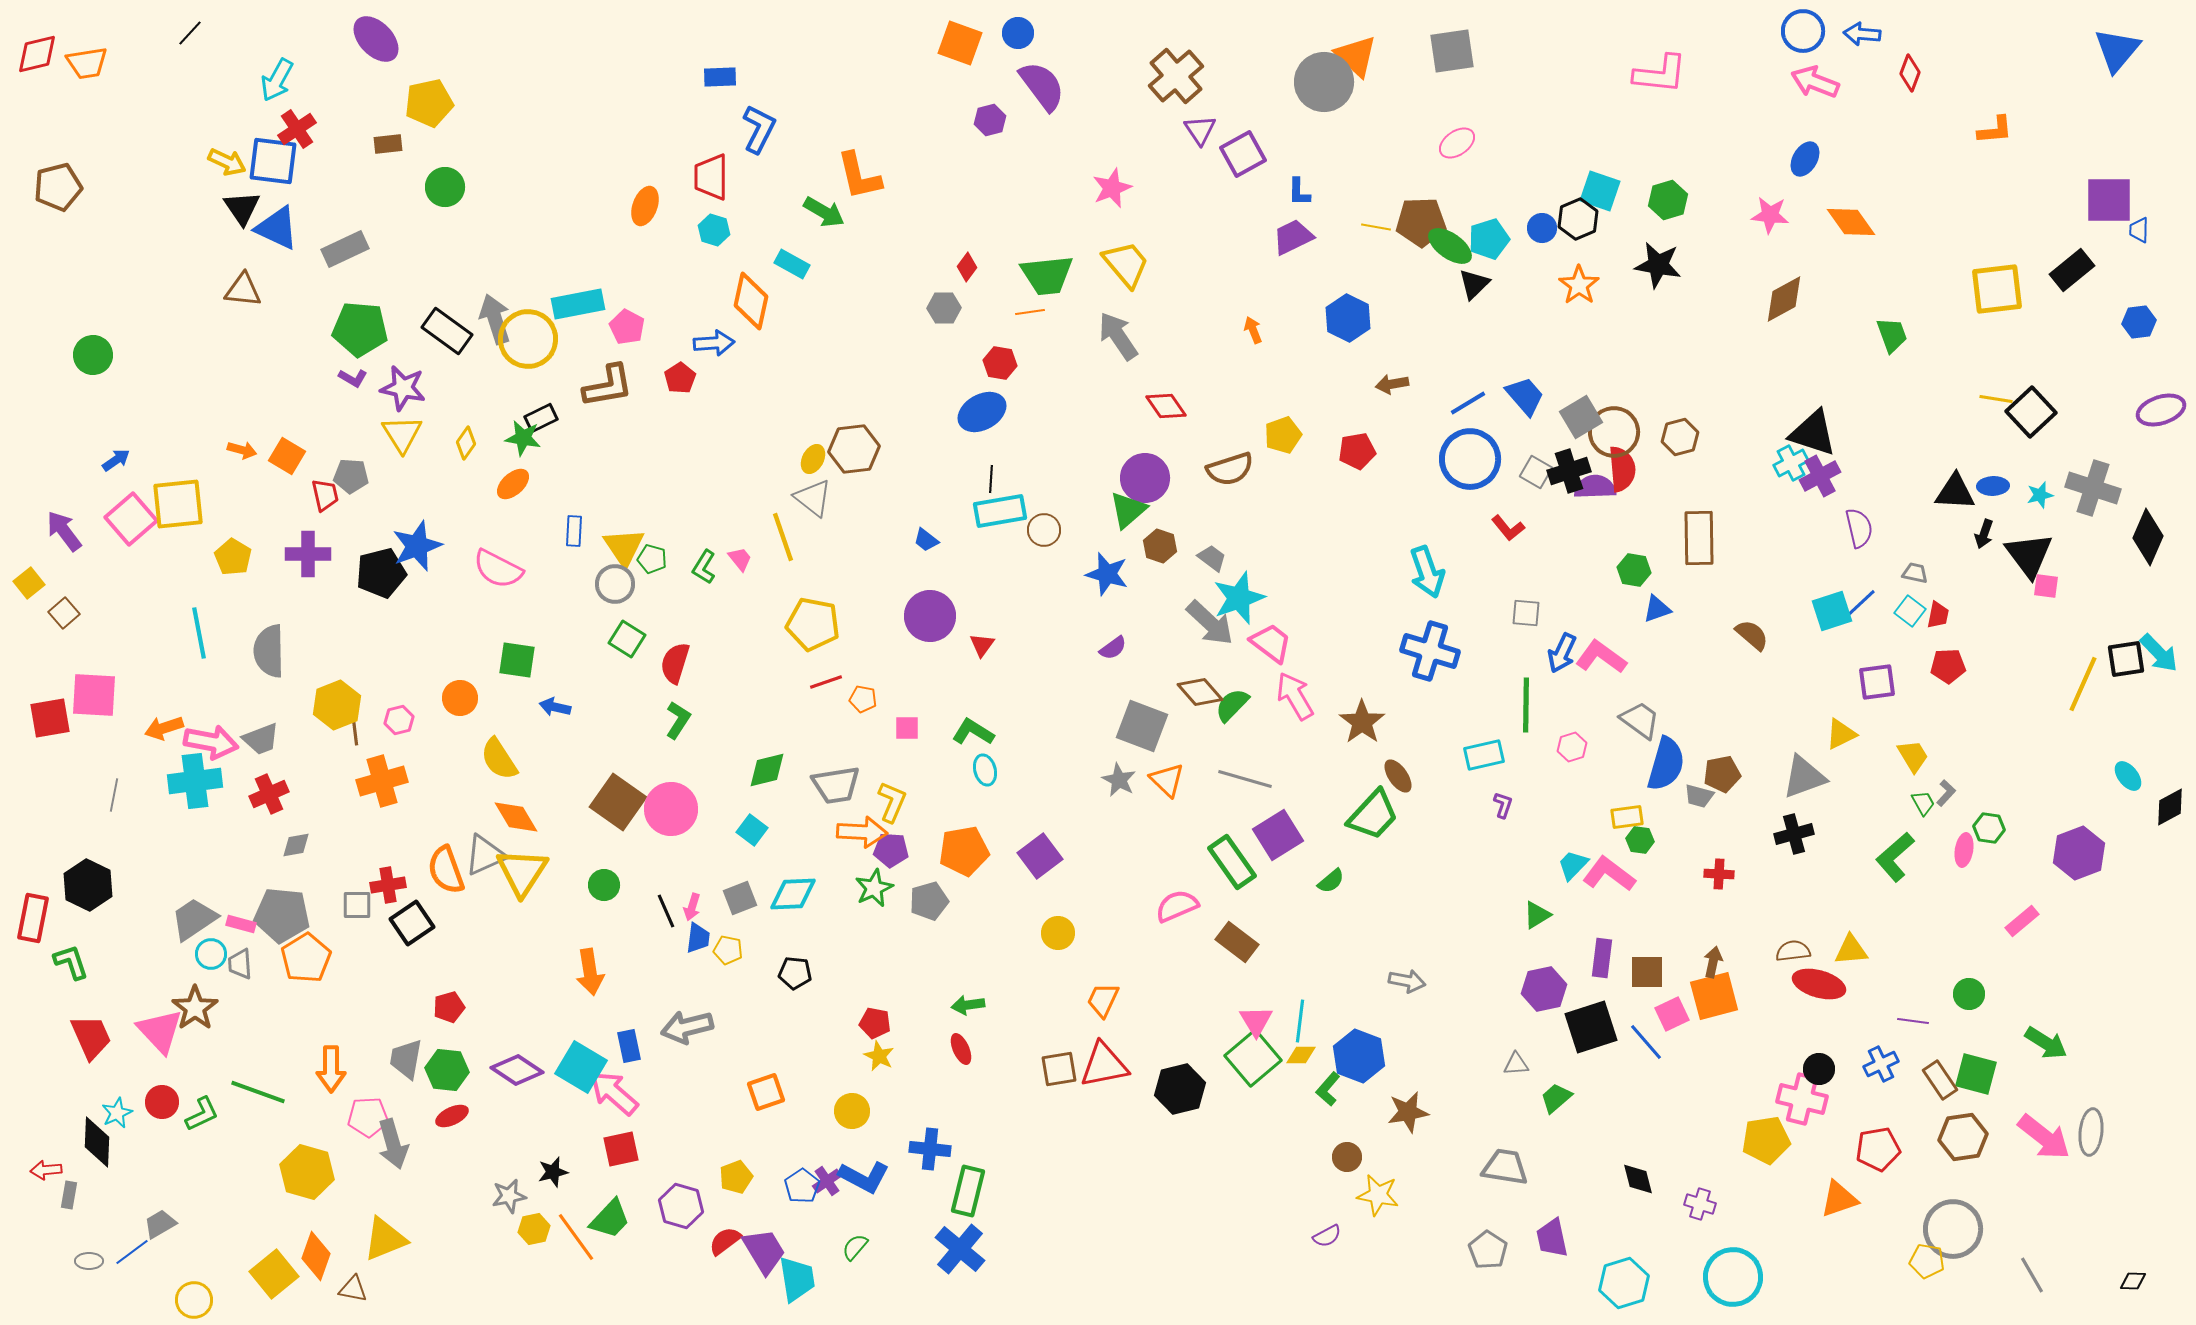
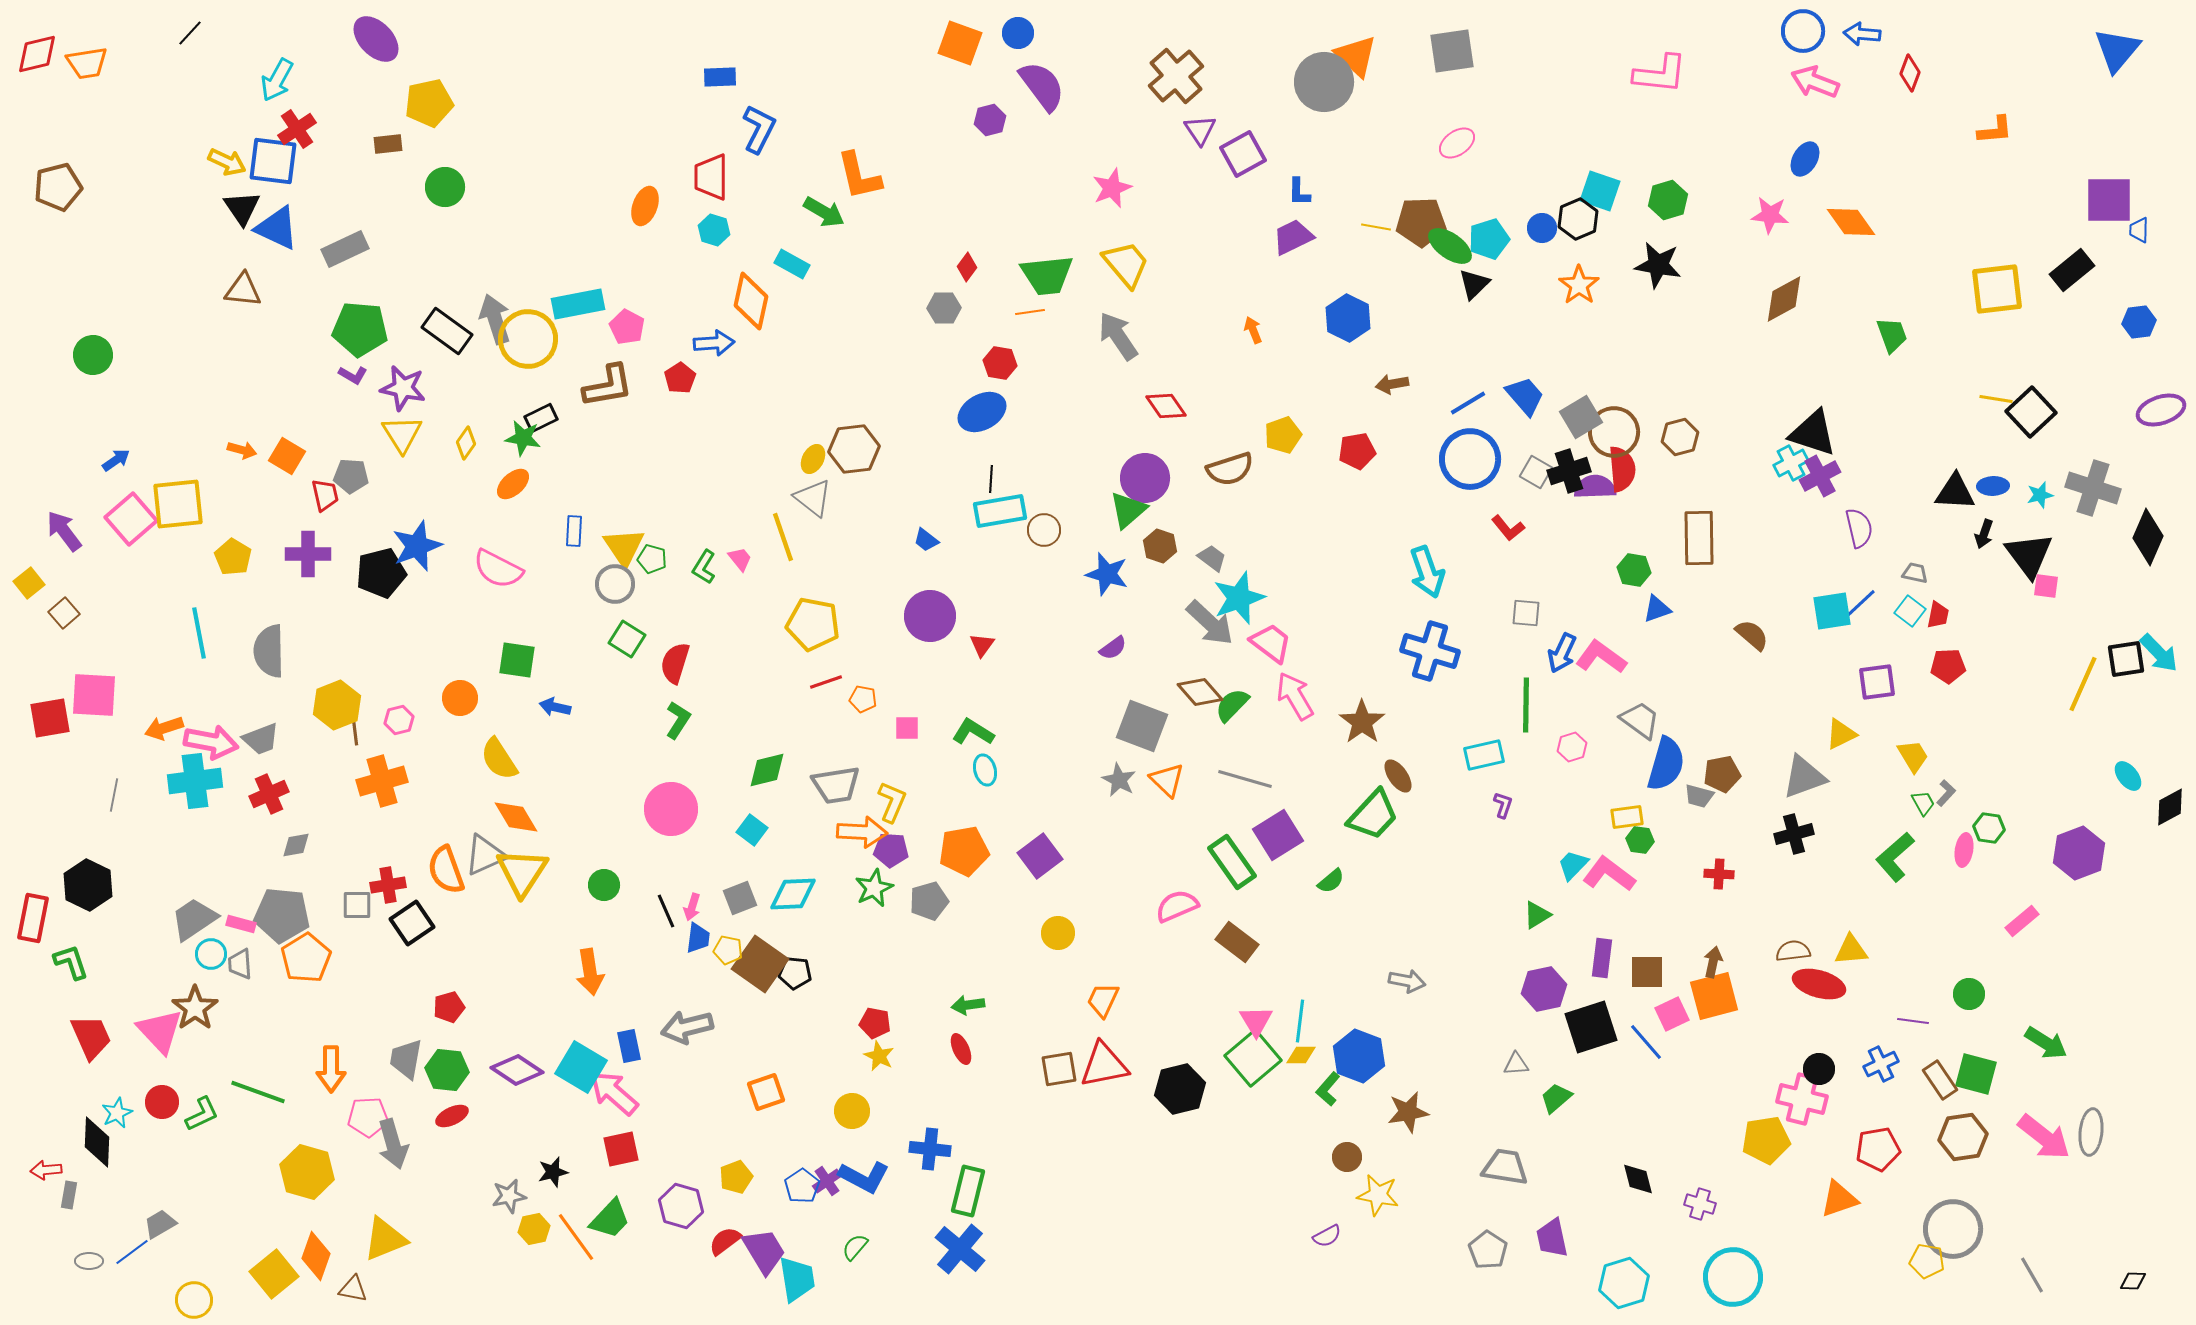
purple L-shape at (353, 378): moved 3 px up
cyan square at (1832, 611): rotated 9 degrees clockwise
brown square at (618, 802): moved 142 px right, 162 px down
